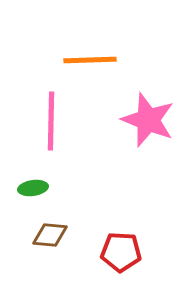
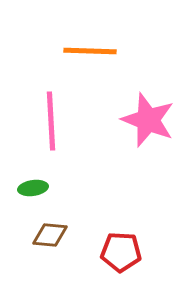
orange line: moved 9 px up; rotated 4 degrees clockwise
pink line: rotated 4 degrees counterclockwise
